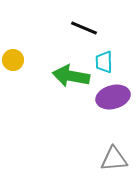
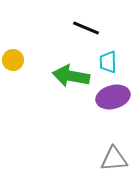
black line: moved 2 px right
cyan trapezoid: moved 4 px right
